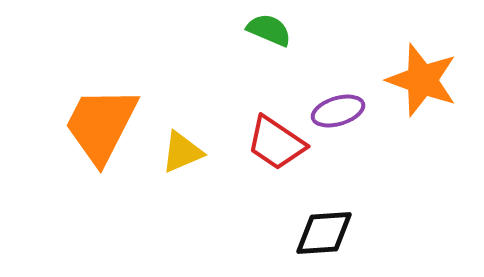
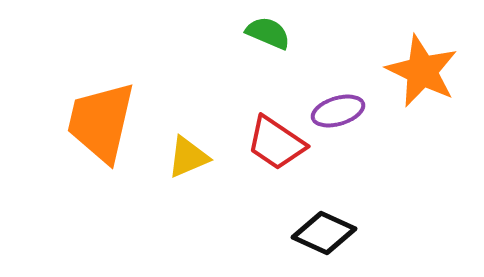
green semicircle: moved 1 px left, 3 px down
orange star: moved 9 px up; rotated 6 degrees clockwise
orange trapezoid: moved 3 px up; rotated 14 degrees counterclockwise
yellow triangle: moved 6 px right, 5 px down
black diamond: rotated 28 degrees clockwise
